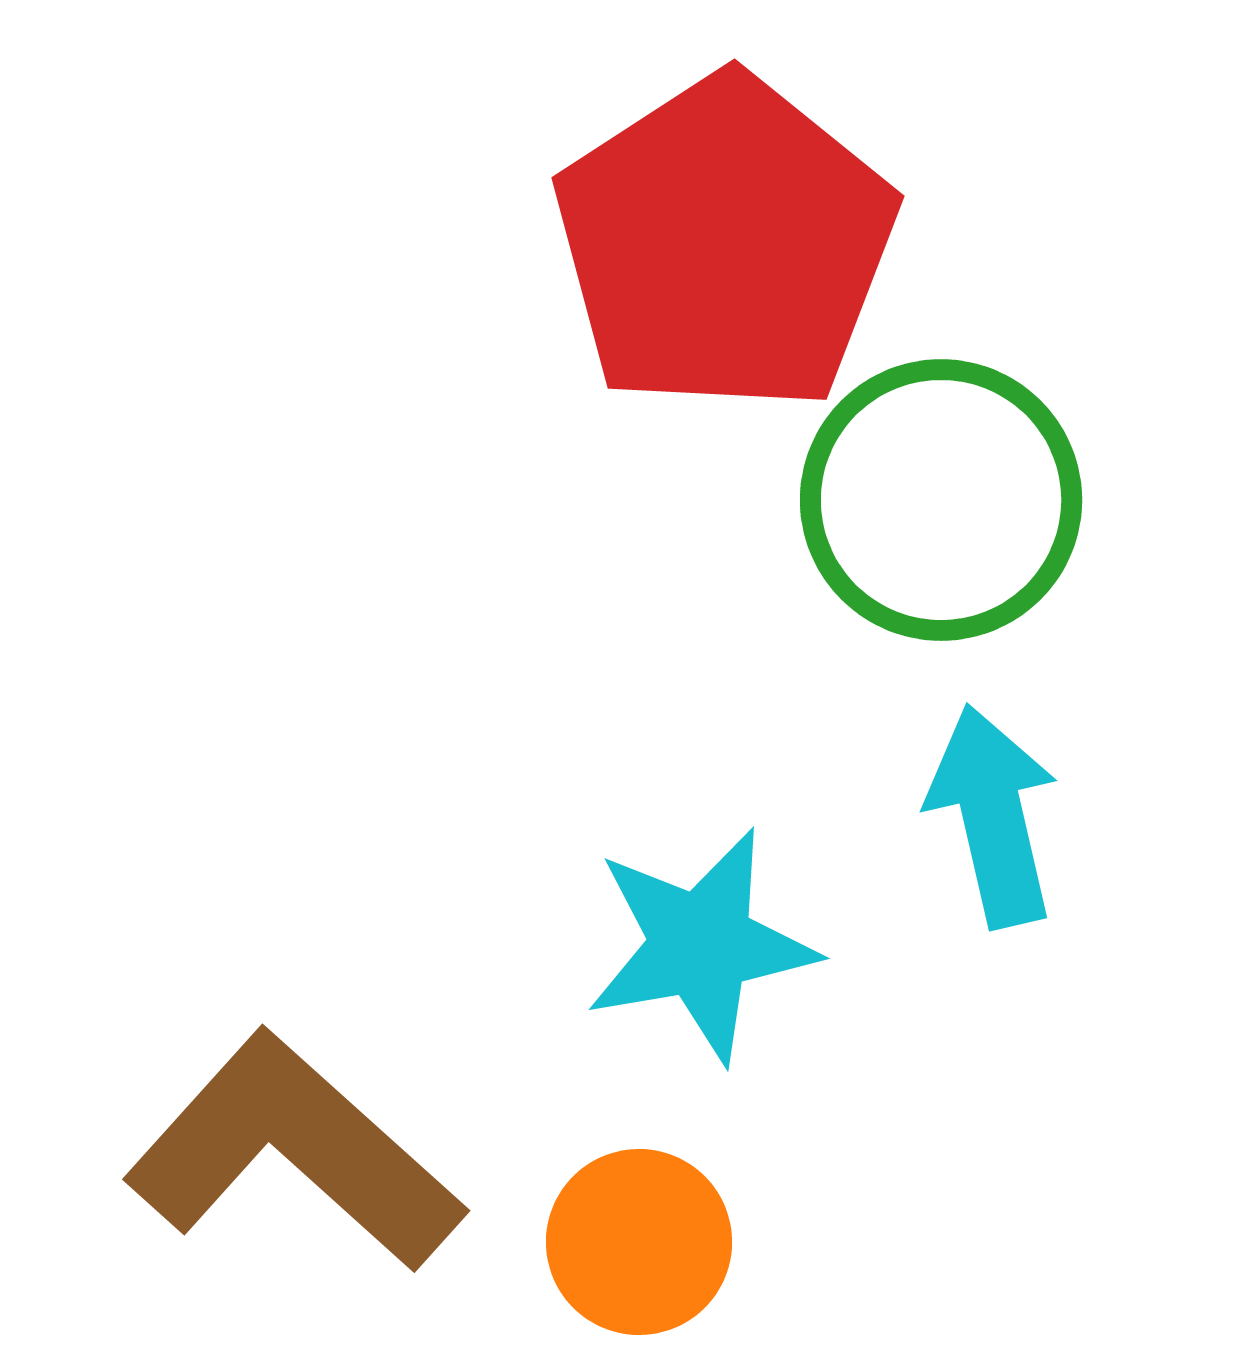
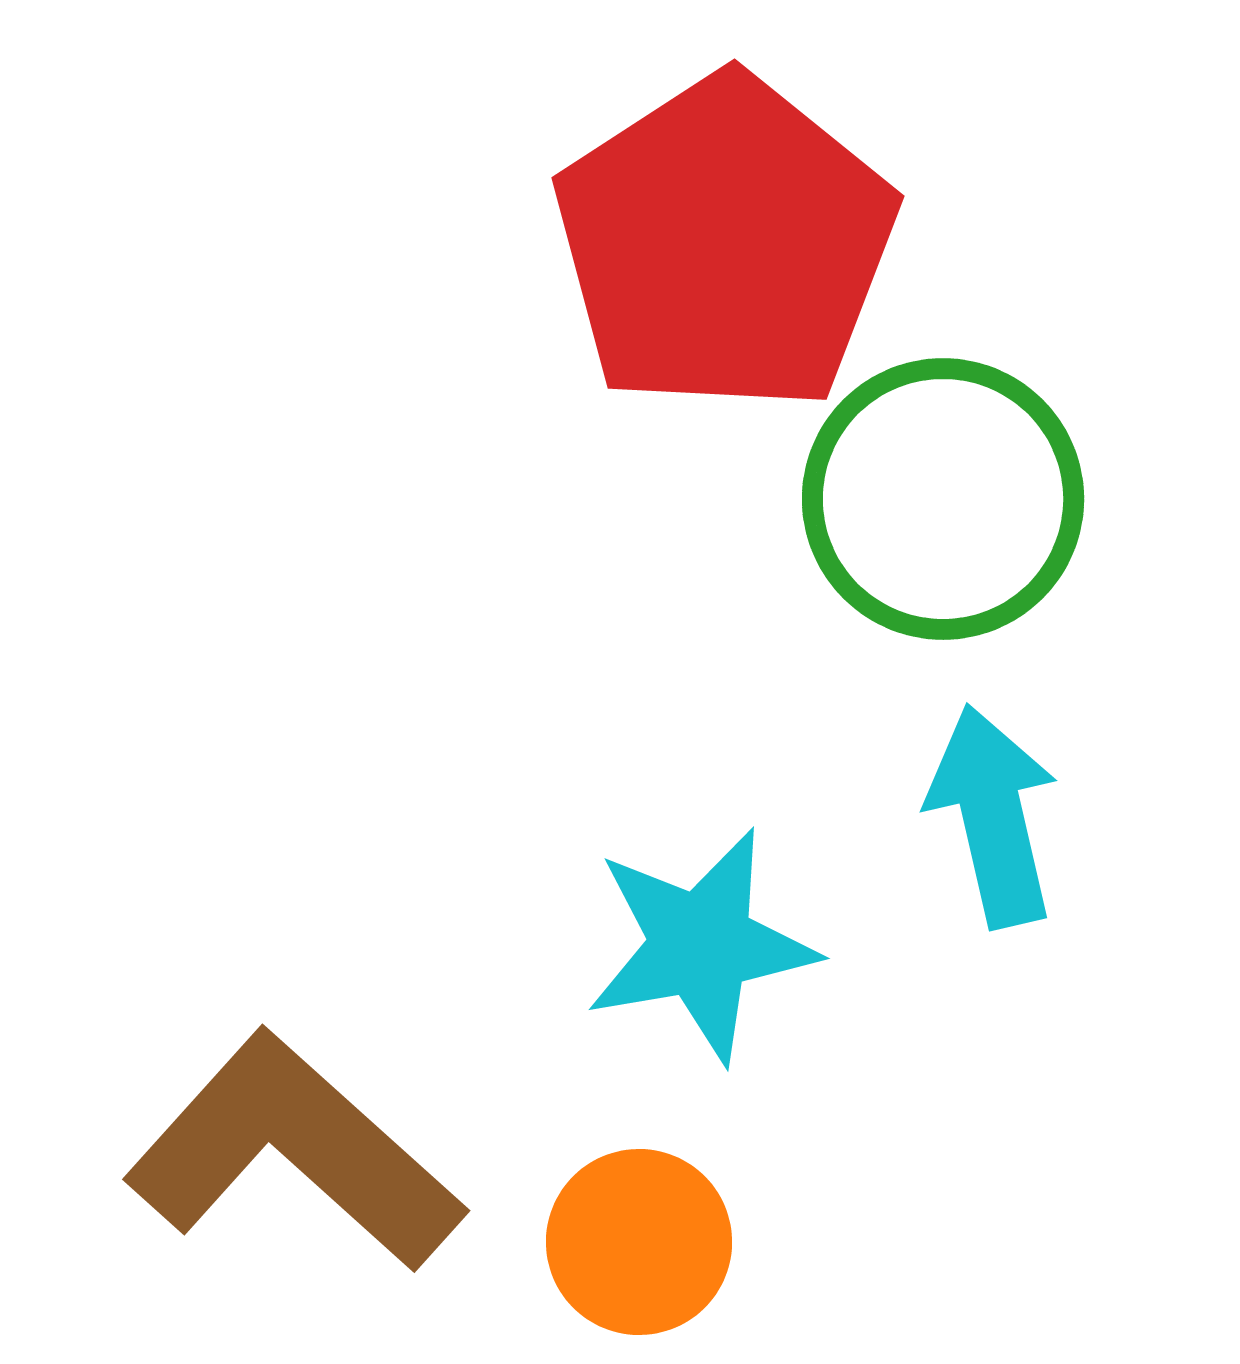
green circle: moved 2 px right, 1 px up
